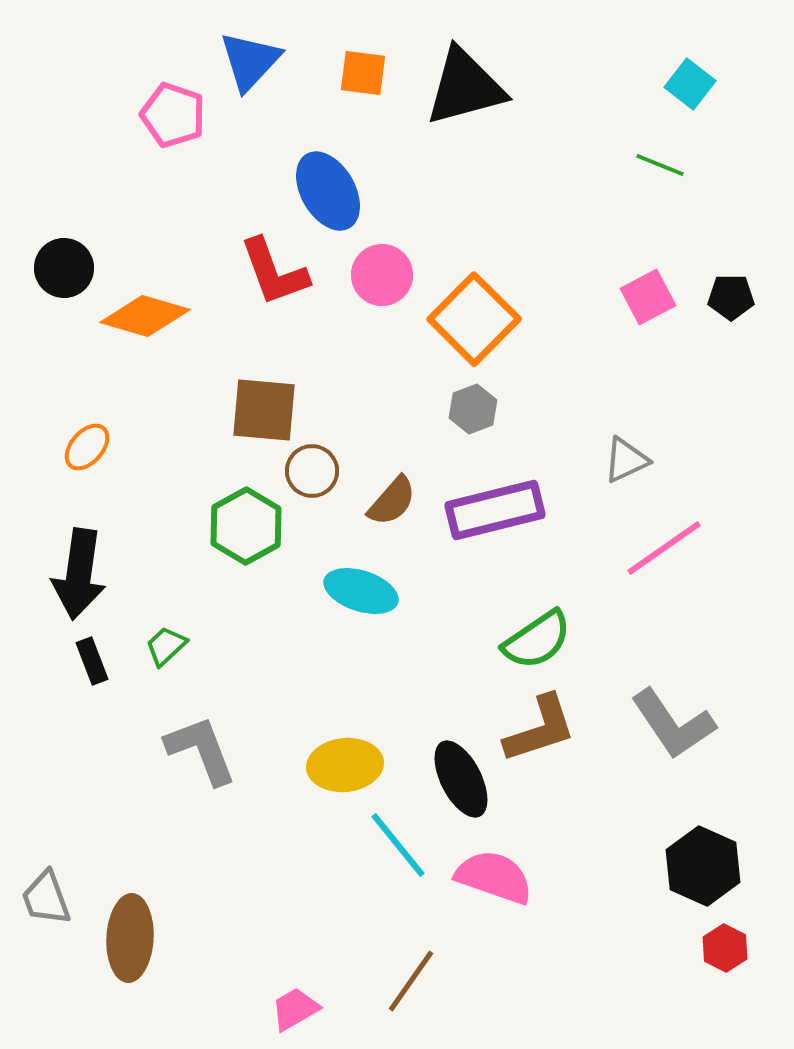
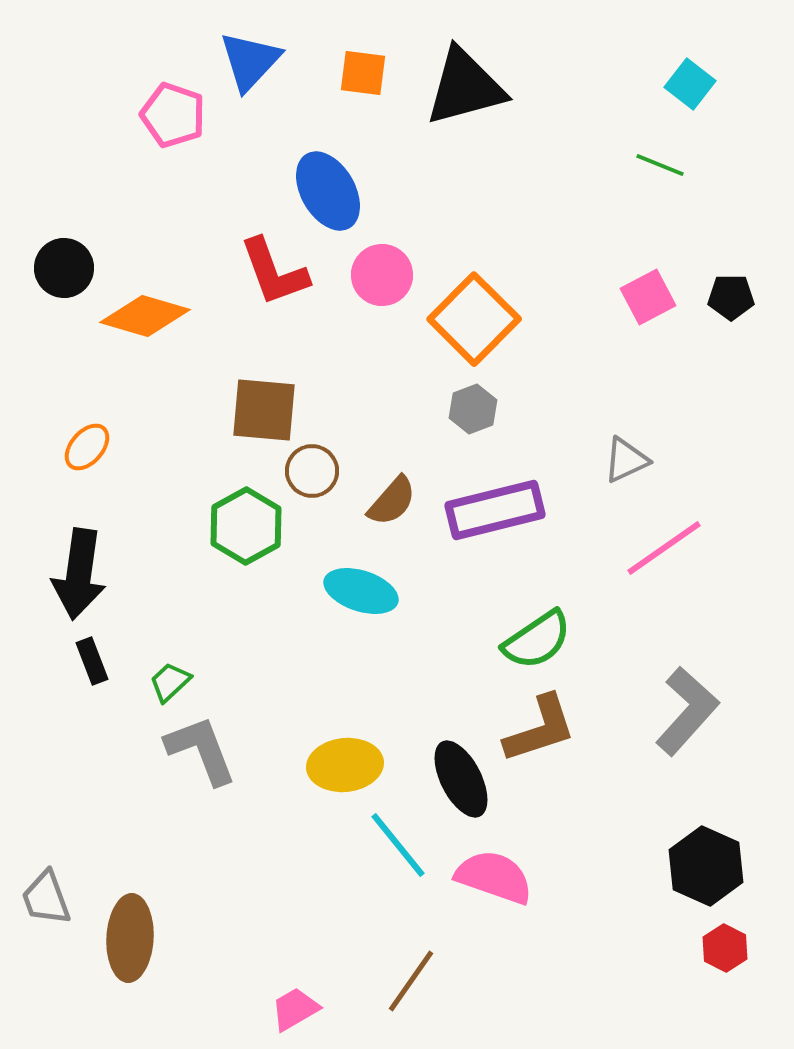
green trapezoid at (166, 646): moved 4 px right, 36 px down
gray L-shape at (673, 724): moved 14 px right, 13 px up; rotated 104 degrees counterclockwise
black hexagon at (703, 866): moved 3 px right
